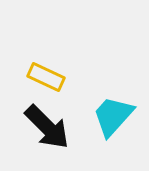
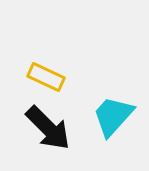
black arrow: moved 1 px right, 1 px down
